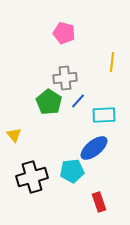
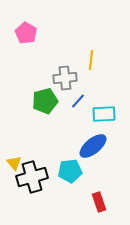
pink pentagon: moved 38 px left; rotated 15 degrees clockwise
yellow line: moved 21 px left, 2 px up
green pentagon: moved 4 px left, 1 px up; rotated 25 degrees clockwise
cyan rectangle: moved 1 px up
yellow triangle: moved 28 px down
blue ellipse: moved 1 px left, 2 px up
cyan pentagon: moved 2 px left
